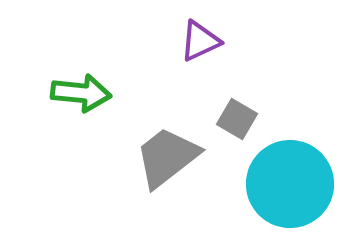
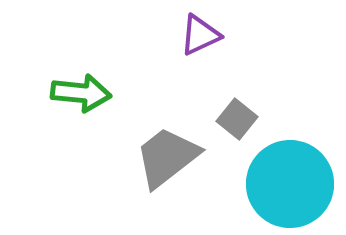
purple triangle: moved 6 px up
gray square: rotated 9 degrees clockwise
